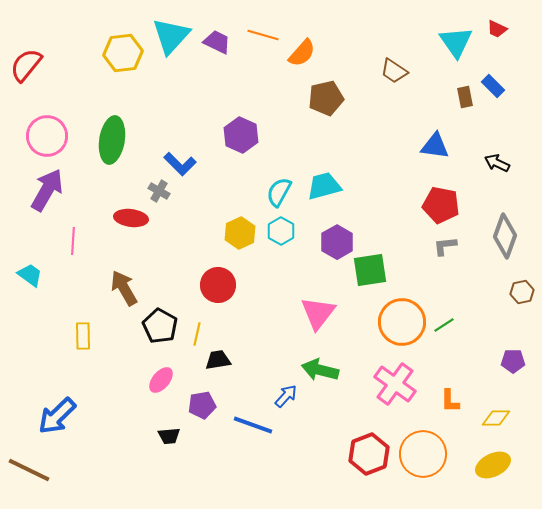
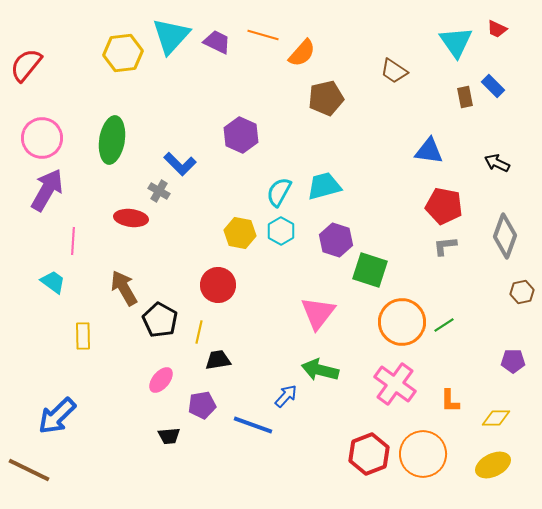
pink circle at (47, 136): moved 5 px left, 2 px down
blue triangle at (435, 146): moved 6 px left, 5 px down
red pentagon at (441, 205): moved 3 px right, 1 px down
yellow hexagon at (240, 233): rotated 24 degrees counterclockwise
purple hexagon at (337, 242): moved 1 px left, 2 px up; rotated 12 degrees counterclockwise
green square at (370, 270): rotated 27 degrees clockwise
cyan trapezoid at (30, 275): moved 23 px right, 7 px down
black pentagon at (160, 326): moved 6 px up
yellow line at (197, 334): moved 2 px right, 2 px up
